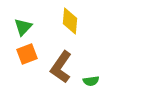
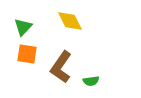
yellow diamond: rotated 32 degrees counterclockwise
orange square: rotated 30 degrees clockwise
